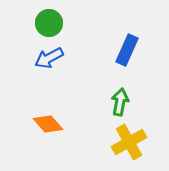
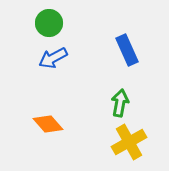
blue rectangle: rotated 48 degrees counterclockwise
blue arrow: moved 4 px right
green arrow: moved 1 px down
